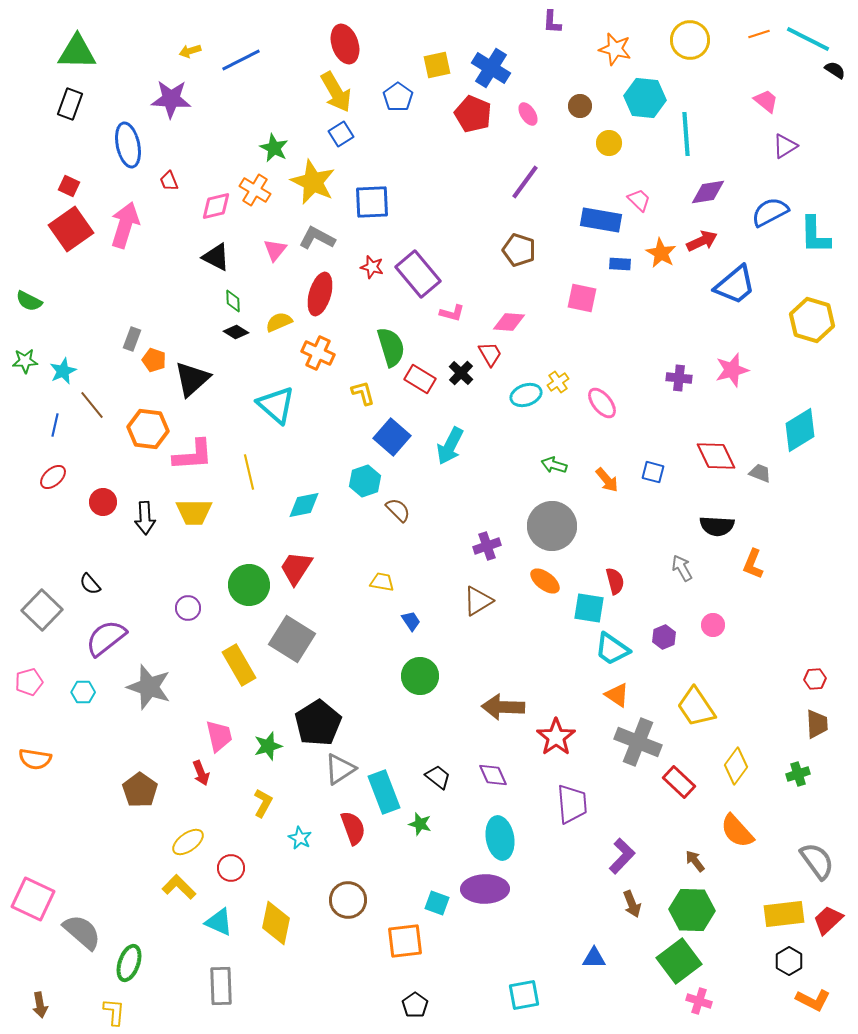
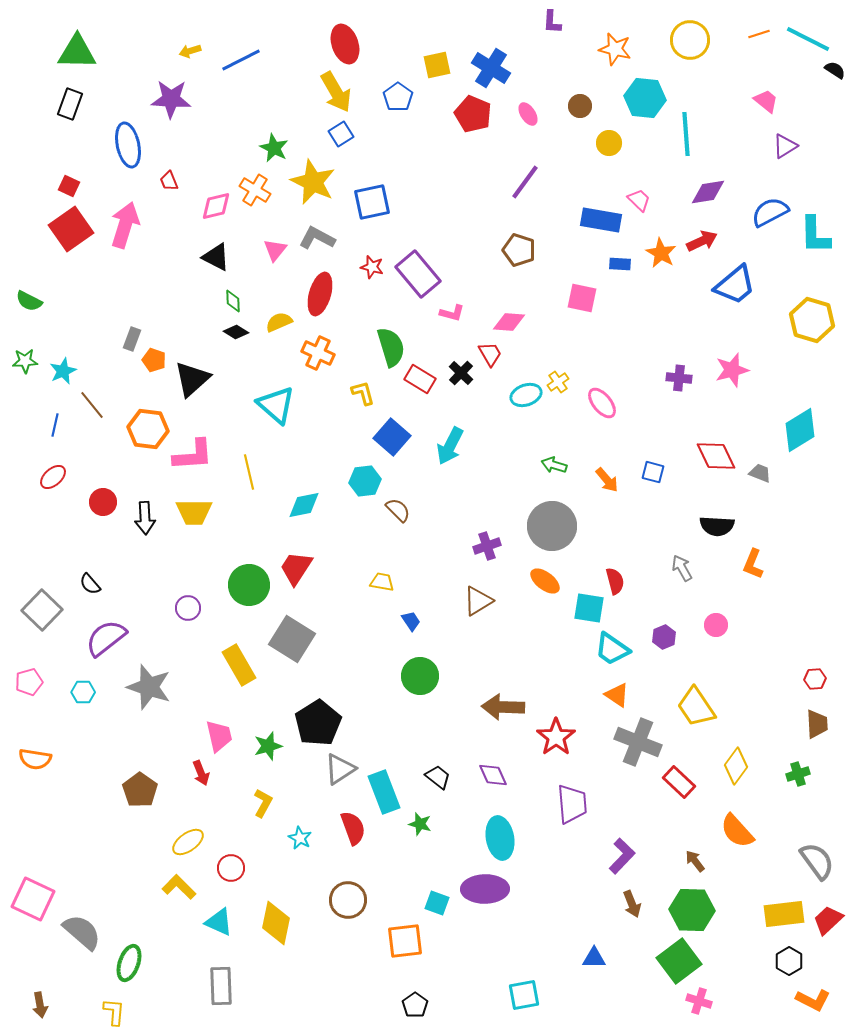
blue square at (372, 202): rotated 9 degrees counterclockwise
cyan hexagon at (365, 481): rotated 12 degrees clockwise
pink circle at (713, 625): moved 3 px right
